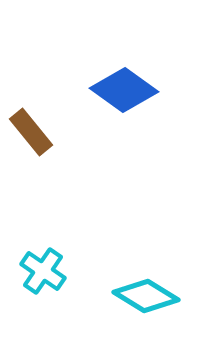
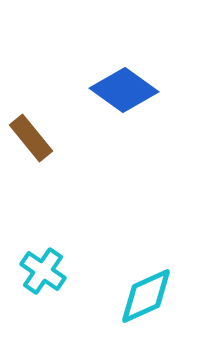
brown rectangle: moved 6 px down
cyan diamond: rotated 56 degrees counterclockwise
